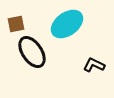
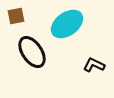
brown square: moved 8 px up
